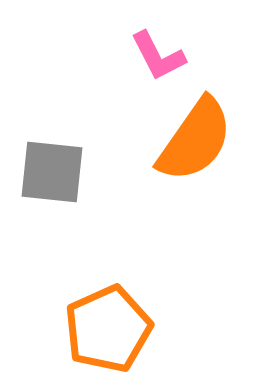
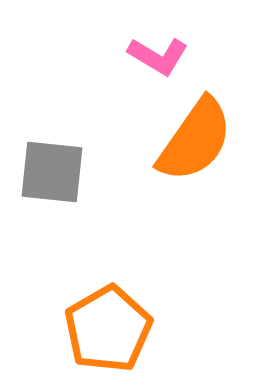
pink L-shape: rotated 32 degrees counterclockwise
orange pentagon: rotated 6 degrees counterclockwise
